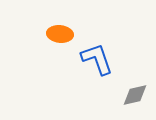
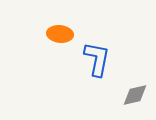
blue L-shape: rotated 30 degrees clockwise
